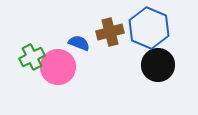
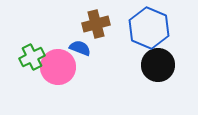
brown cross: moved 14 px left, 8 px up
blue semicircle: moved 1 px right, 5 px down
